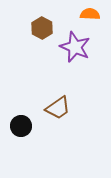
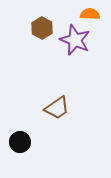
purple star: moved 7 px up
brown trapezoid: moved 1 px left
black circle: moved 1 px left, 16 px down
